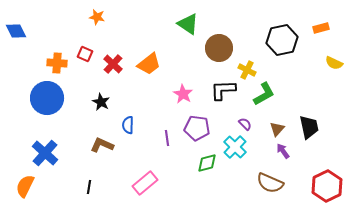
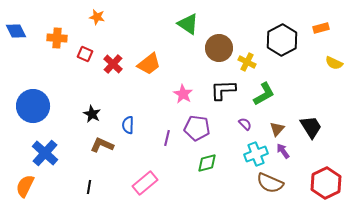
black hexagon: rotated 16 degrees counterclockwise
orange cross: moved 25 px up
yellow cross: moved 8 px up
blue circle: moved 14 px left, 8 px down
black star: moved 9 px left, 12 px down
black trapezoid: moved 2 px right; rotated 20 degrees counterclockwise
purple line: rotated 21 degrees clockwise
cyan cross: moved 21 px right, 7 px down; rotated 25 degrees clockwise
red hexagon: moved 1 px left, 3 px up
